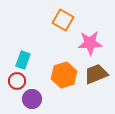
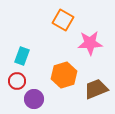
cyan rectangle: moved 1 px left, 4 px up
brown trapezoid: moved 15 px down
purple circle: moved 2 px right
